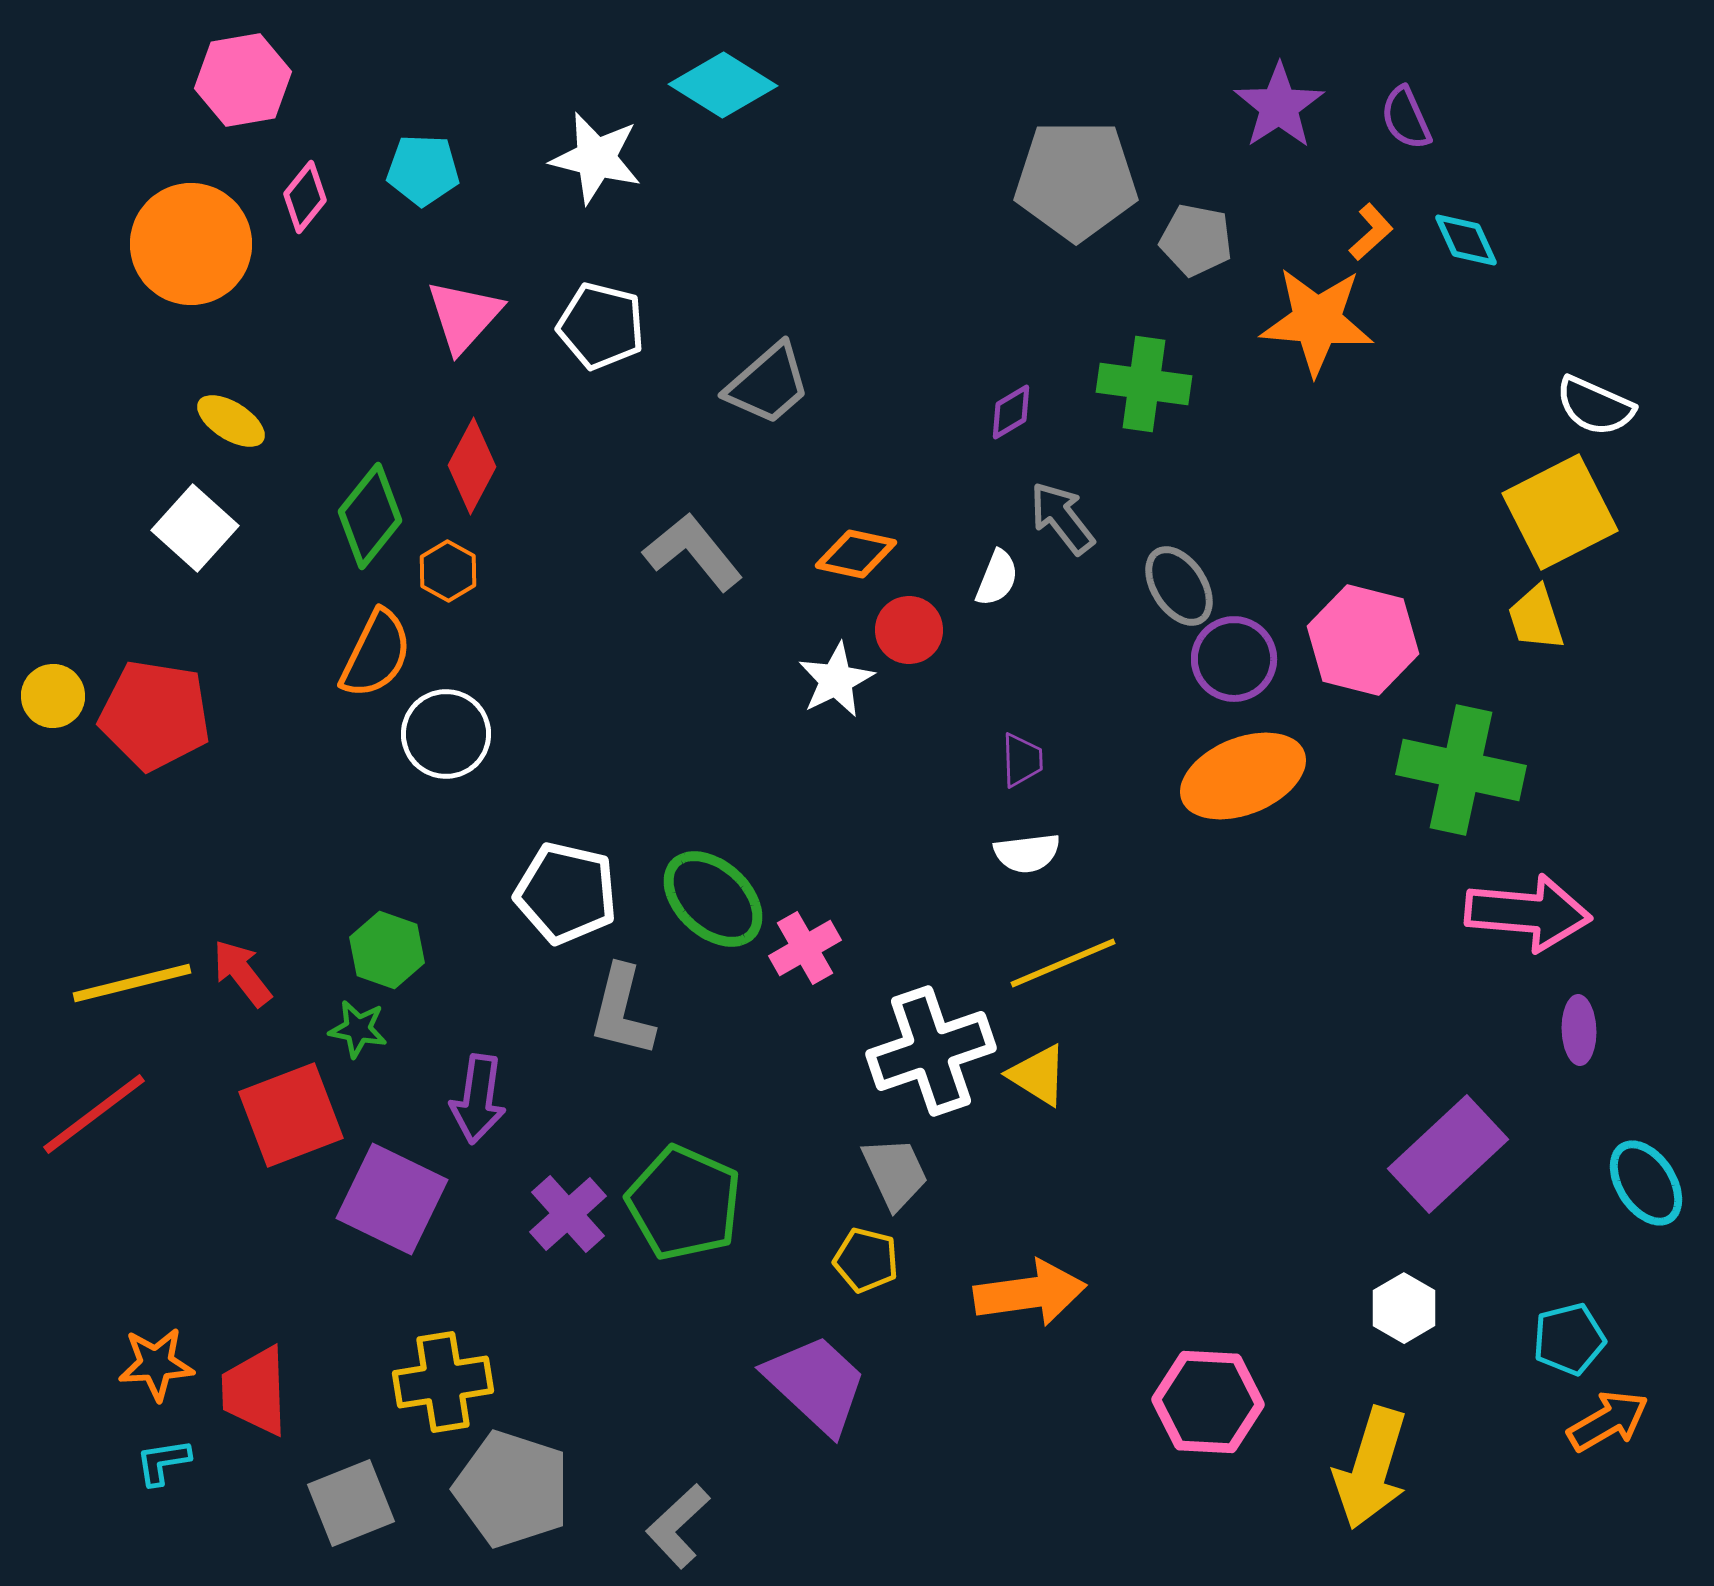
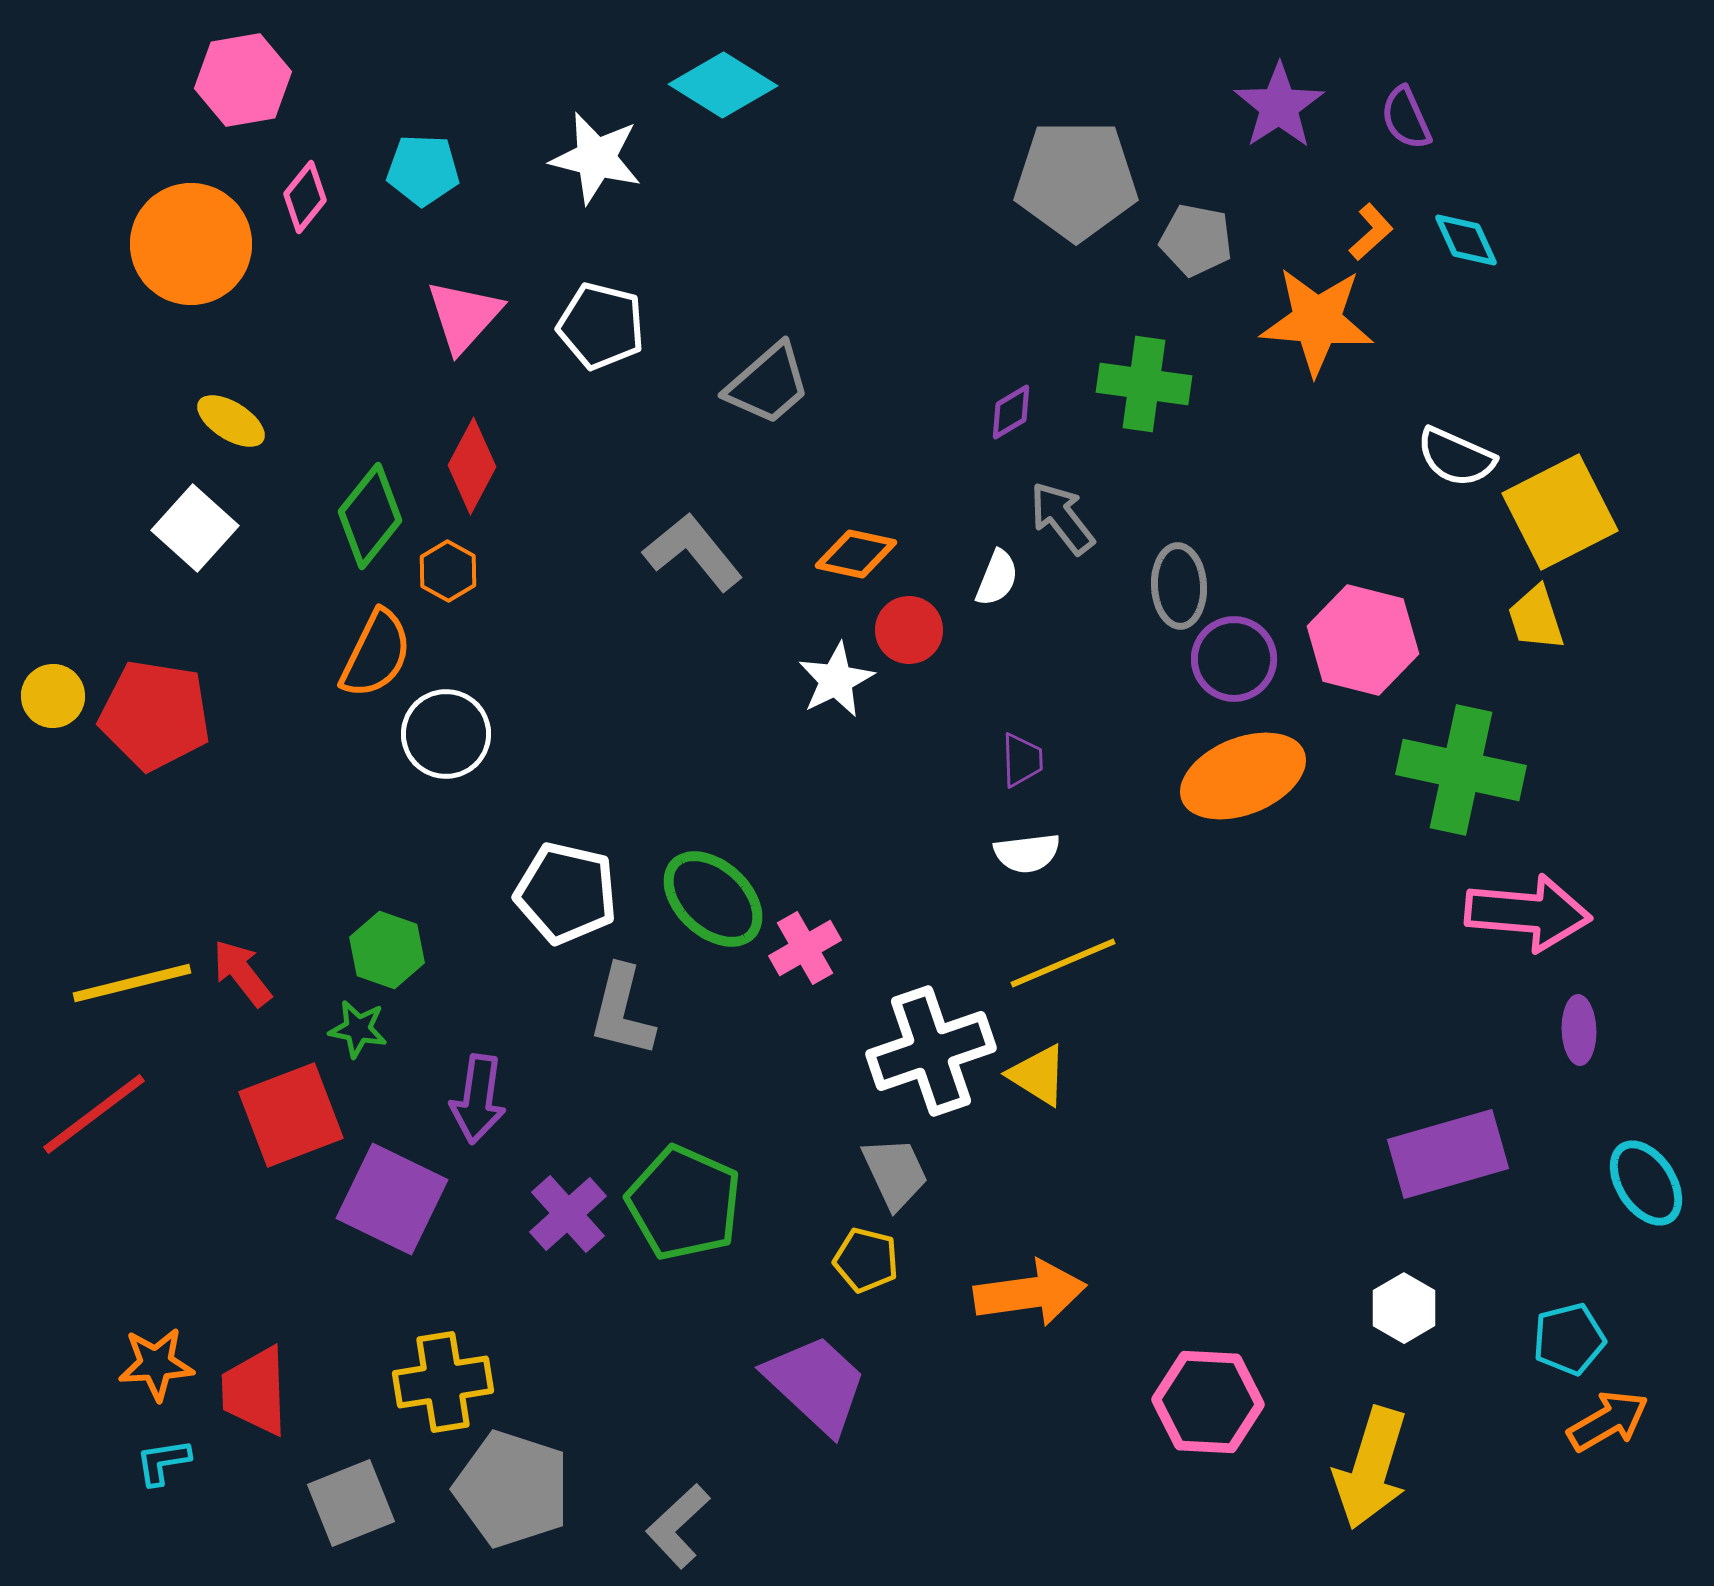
white semicircle at (1595, 406): moved 139 px left, 51 px down
gray ellipse at (1179, 586): rotated 30 degrees clockwise
purple rectangle at (1448, 1154): rotated 27 degrees clockwise
